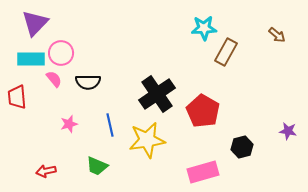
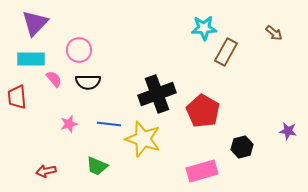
brown arrow: moved 3 px left, 2 px up
pink circle: moved 18 px right, 3 px up
black cross: rotated 15 degrees clockwise
blue line: moved 1 px left, 1 px up; rotated 70 degrees counterclockwise
yellow star: moved 4 px left, 1 px up; rotated 27 degrees clockwise
pink rectangle: moved 1 px left, 1 px up
